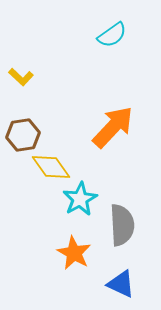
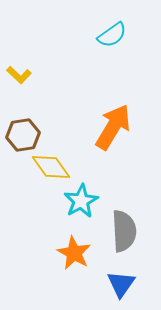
yellow L-shape: moved 2 px left, 2 px up
orange arrow: rotated 12 degrees counterclockwise
cyan star: moved 1 px right, 2 px down
gray semicircle: moved 2 px right, 6 px down
blue triangle: rotated 40 degrees clockwise
